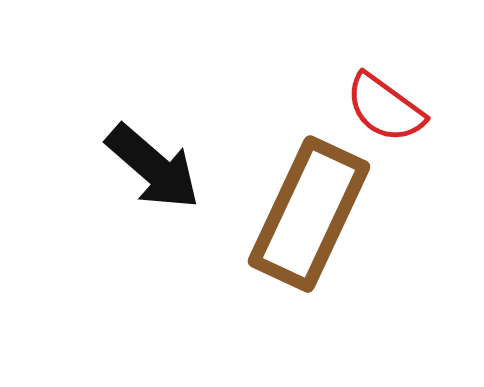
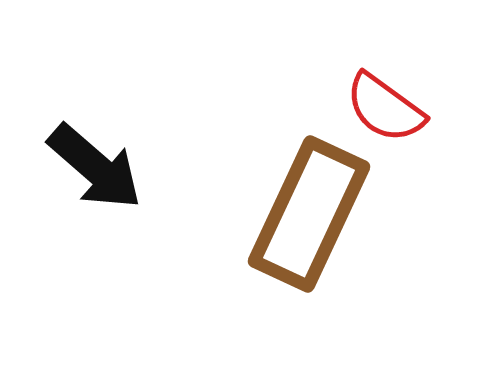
black arrow: moved 58 px left
